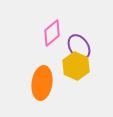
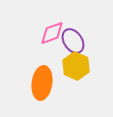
pink diamond: rotated 20 degrees clockwise
purple ellipse: moved 6 px left, 6 px up
